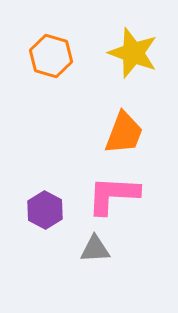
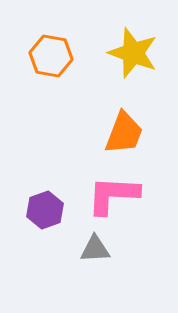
orange hexagon: rotated 6 degrees counterclockwise
purple hexagon: rotated 12 degrees clockwise
